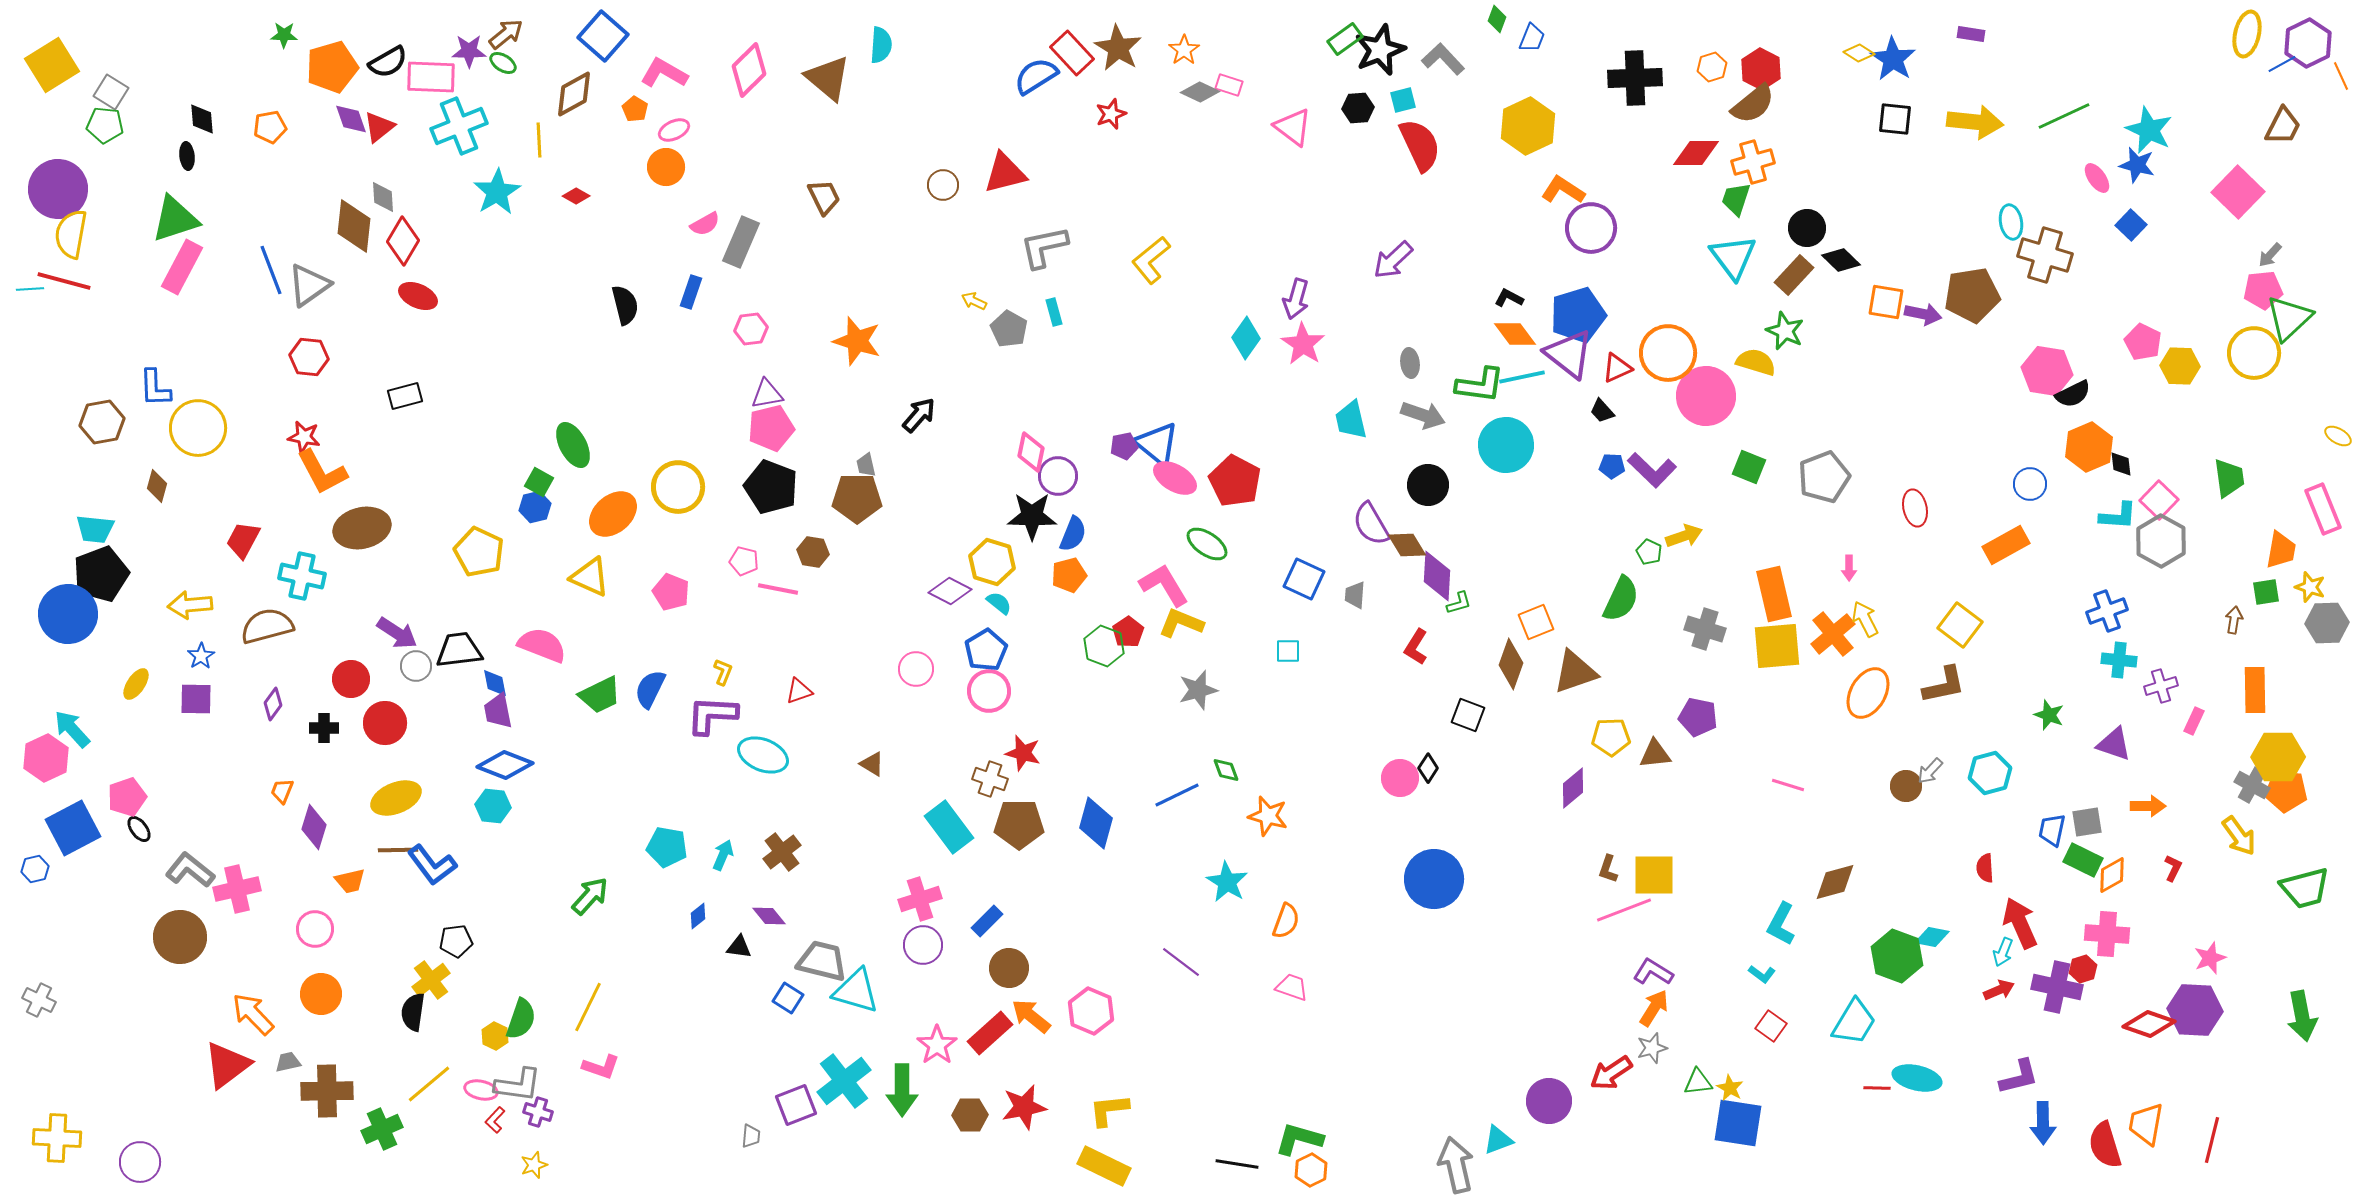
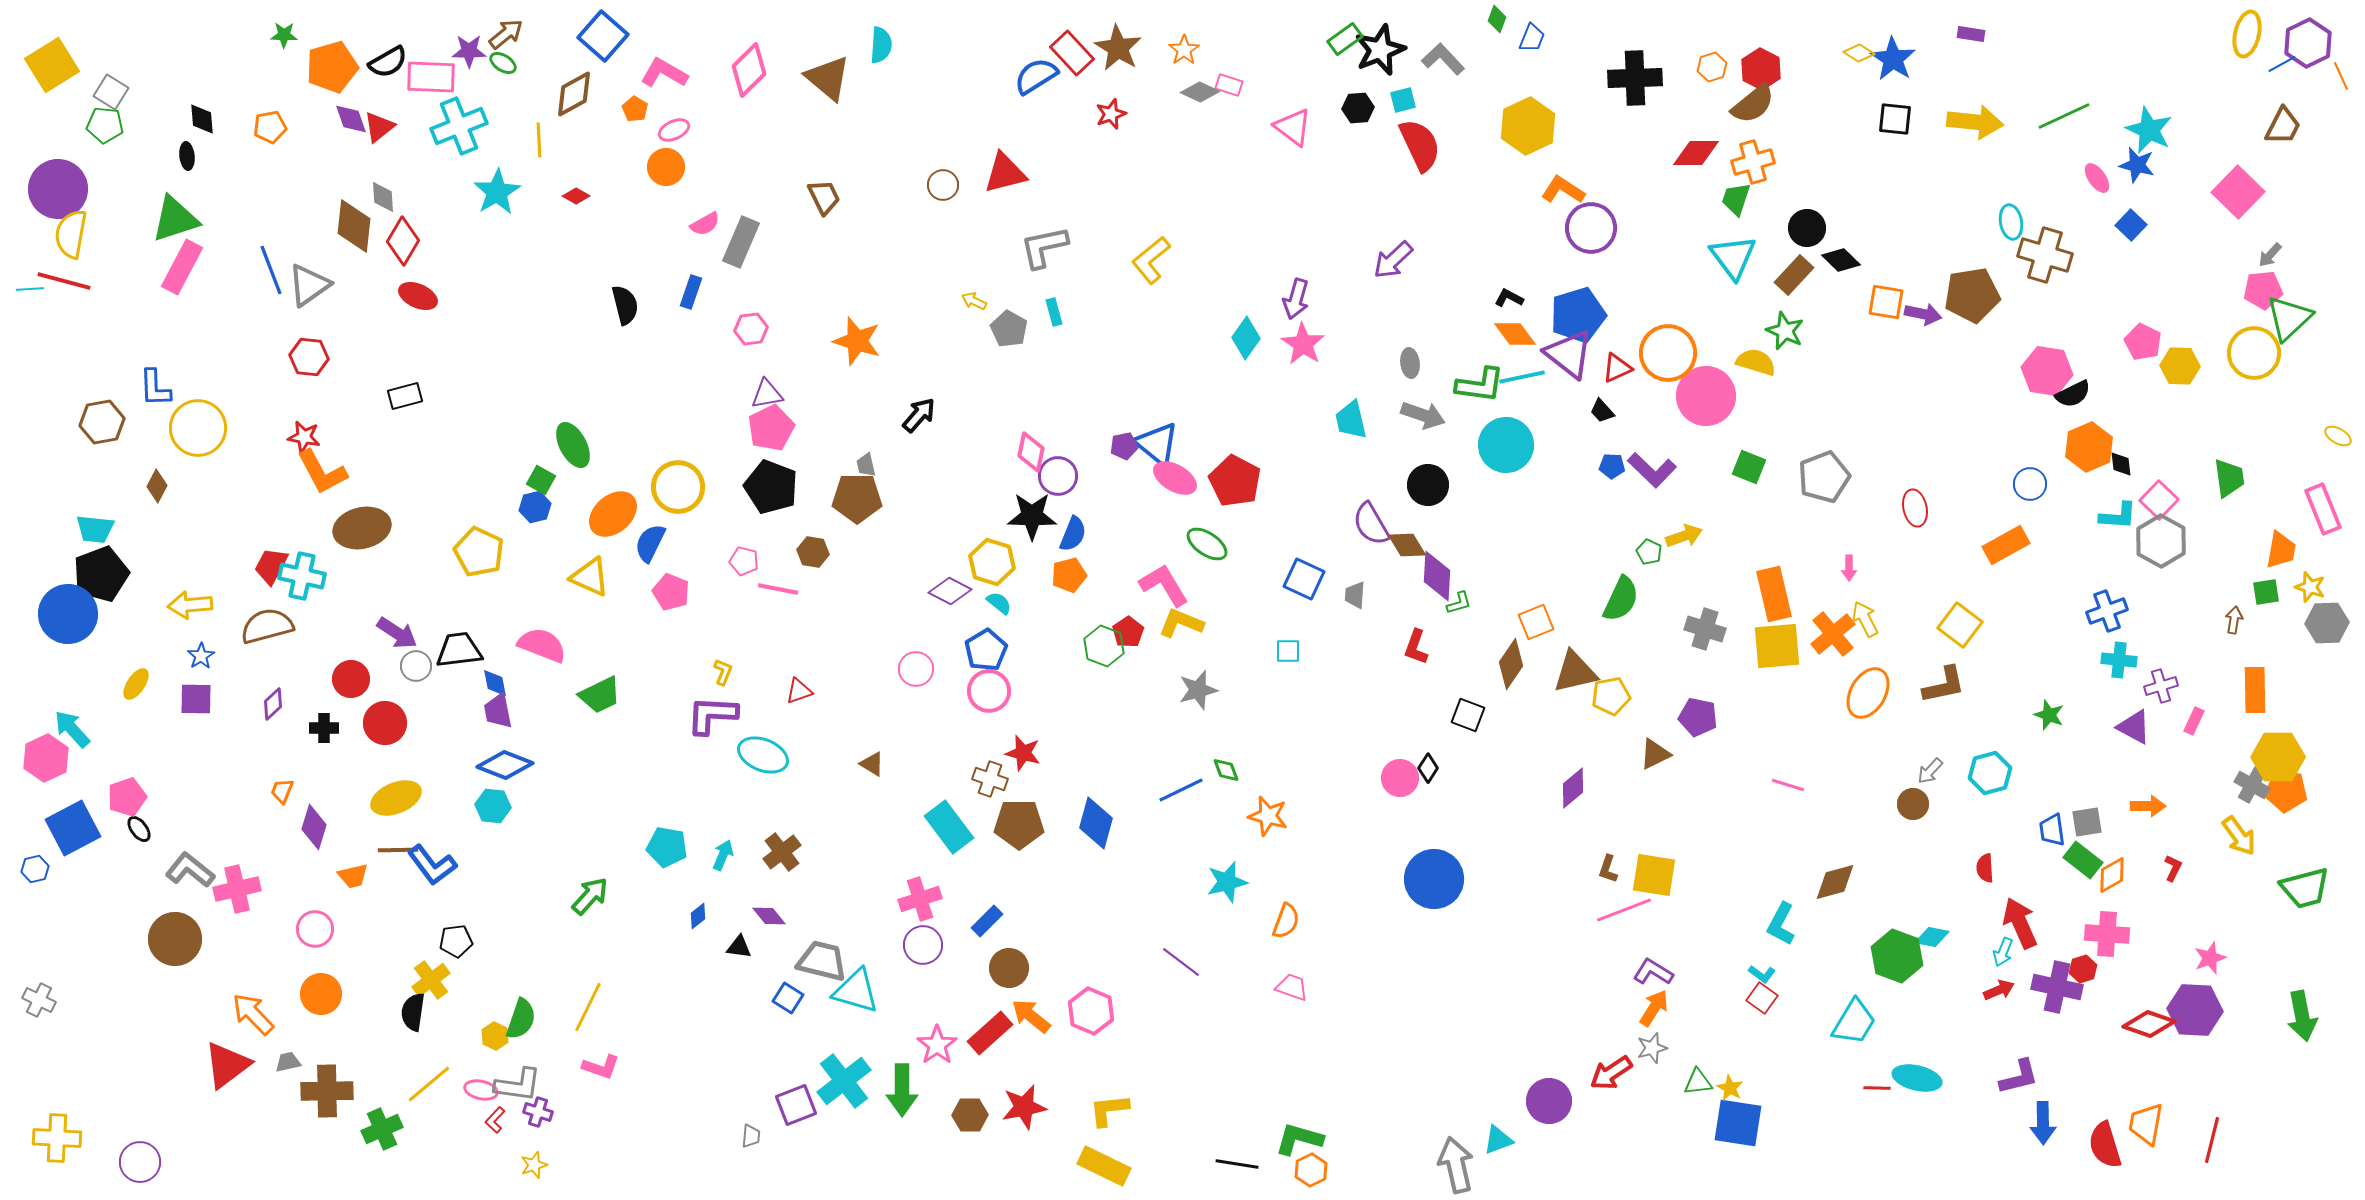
pink pentagon at (771, 428): rotated 12 degrees counterclockwise
green square at (539, 482): moved 2 px right, 2 px up
brown diamond at (157, 486): rotated 12 degrees clockwise
red trapezoid at (243, 540): moved 28 px right, 26 px down
red L-shape at (1416, 647): rotated 12 degrees counterclockwise
brown diamond at (1511, 664): rotated 15 degrees clockwise
brown triangle at (1575, 672): rotated 6 degrees clockwise
blue semicircle at (650, 689): moved 146 px up
purple diamond at (273, 704): rotated 12 degrees clockwise
yellow pentagon at (1611, 737): moved 41 px up; rotated 9 degrees counterclockwise
purple triangle at (2114, 744): moved 20 px right, 17 px up; rotated 9 degrees clockwise
brown triangle at (1655, 754): rotated 20 degrees counterclockwise
brown circle at (1906, 786): moved 7 px right, 18 px down
blue line at (1177, 795): moved 4 px right, 5 px up
blue trapezoid at (2052, 830): rotated 20 degrees counterclockwise
green rectangle at (2083, 860): rotated 12 degrees clockwise
yellow square at (1654, 875): rotated 9 degrees clockwise
orange trapezoid at (350, 881): moved 3 px right, 5 px up
cyan star at (1227, 882): rotated 27 degrees clockwise
brown circle at (180, 937): moved 5 px left, 2 px down
red square at (1771, 1026): moved 9 px left, 28 px up
